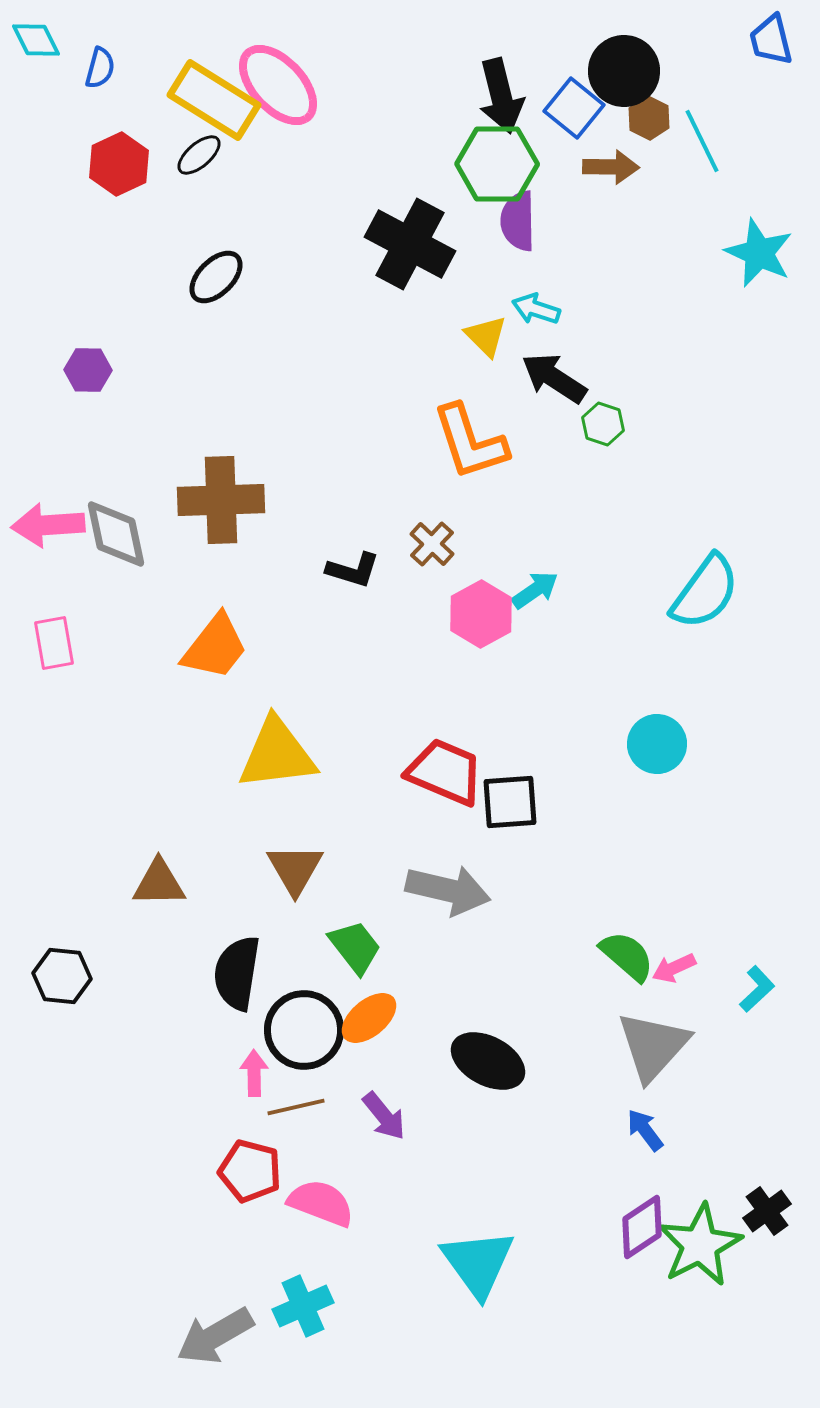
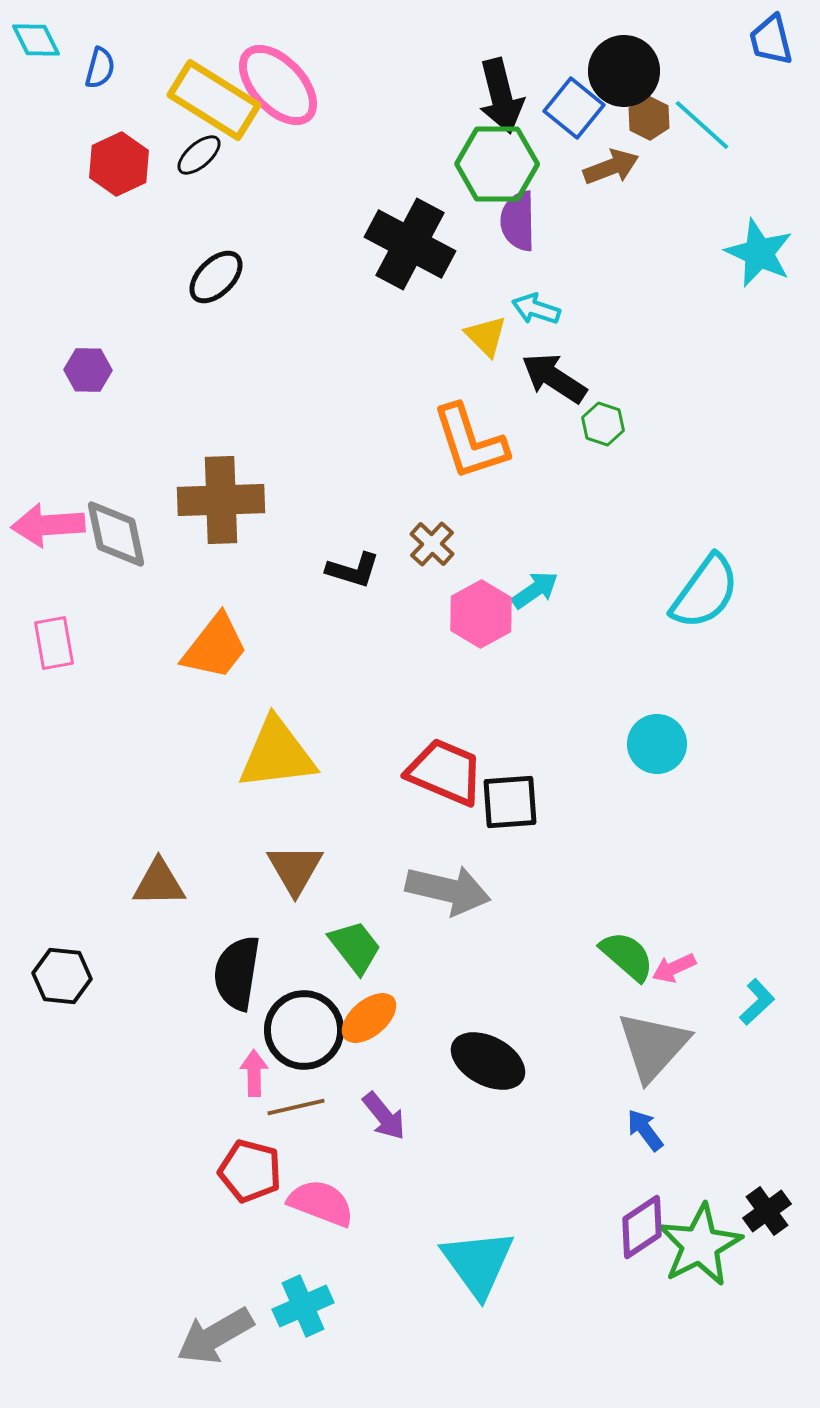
cyan line at (702, 141): moved 16 px up; rotated 22 degrees counterclockwise
brown arrow at (611, 167): rotated 22 degrees counterclockwise
cyan L-shape at (757, 989): moved 13 px down
